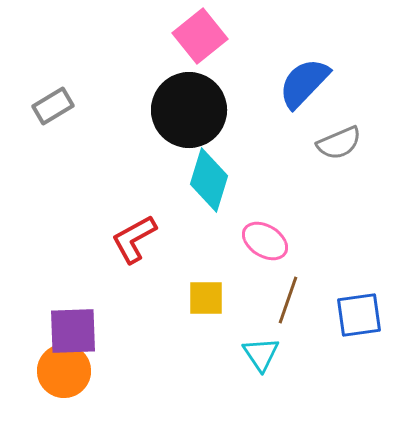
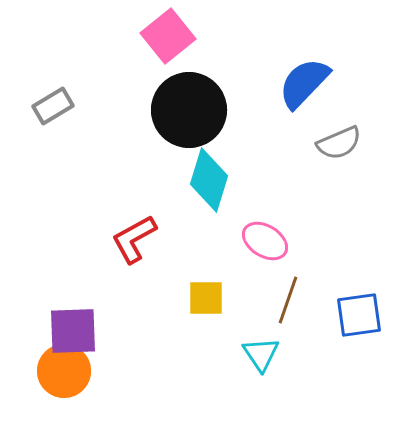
pink square: moved 32 px left
